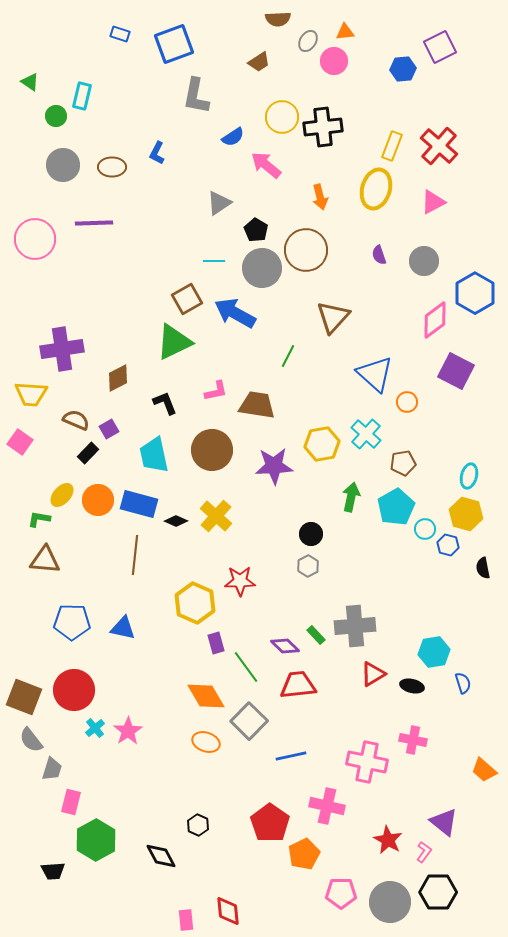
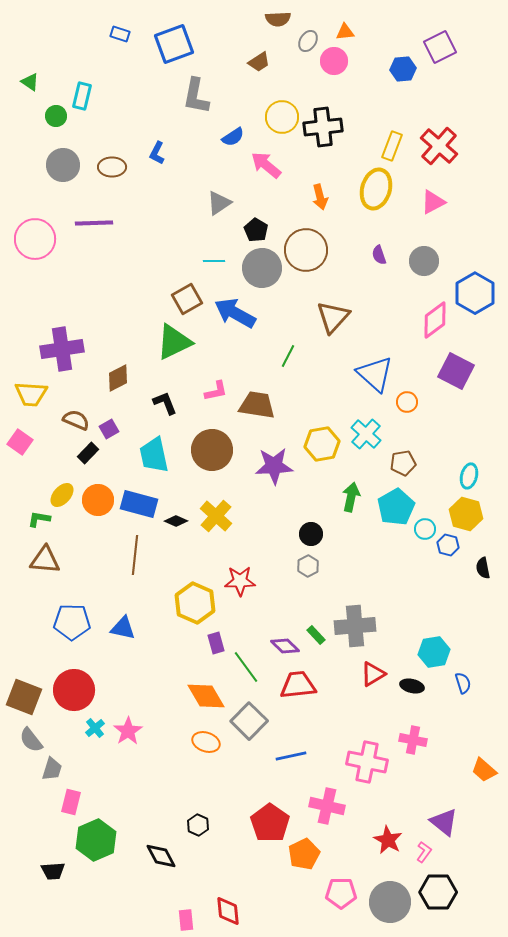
green hexagon at (96, 840): rotated 6 degrees clockwise
